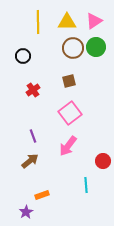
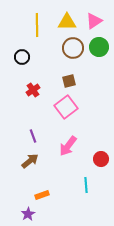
yellow line: moved 1 px left, 3 px down
green circle: moved 3 px right
black circle: moved 1 px left, 1 px down
pink square: moved 4 px left, 6 px up
red circle: moved 2 px left, 2 px up
purple star: moved 2 px right, 2 px down
